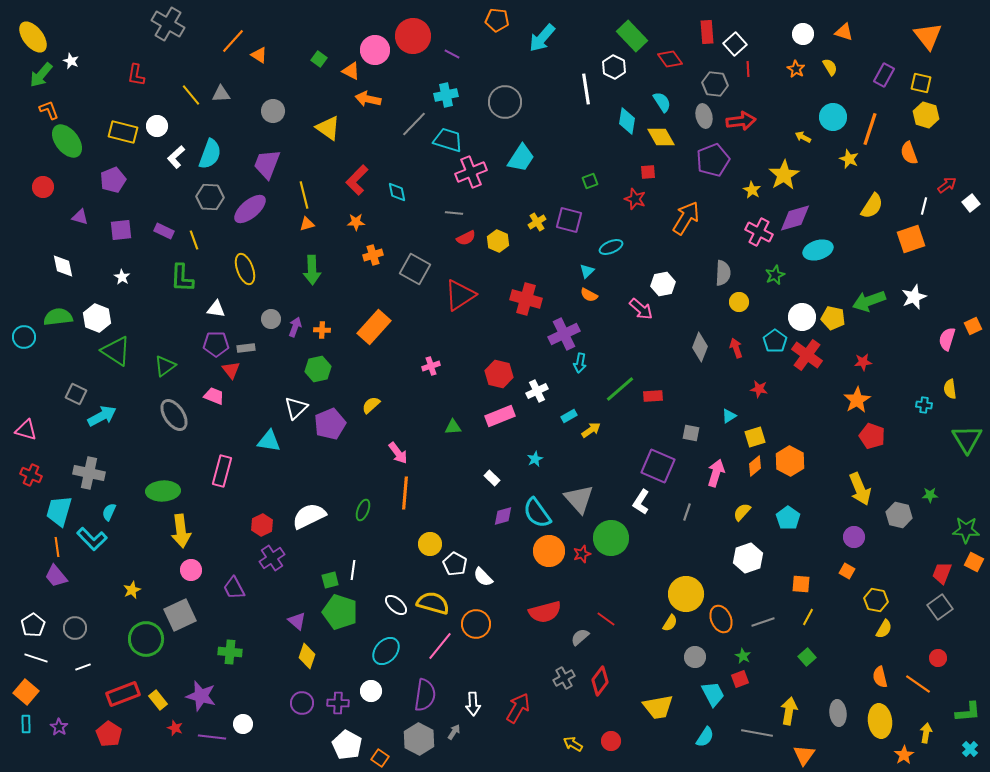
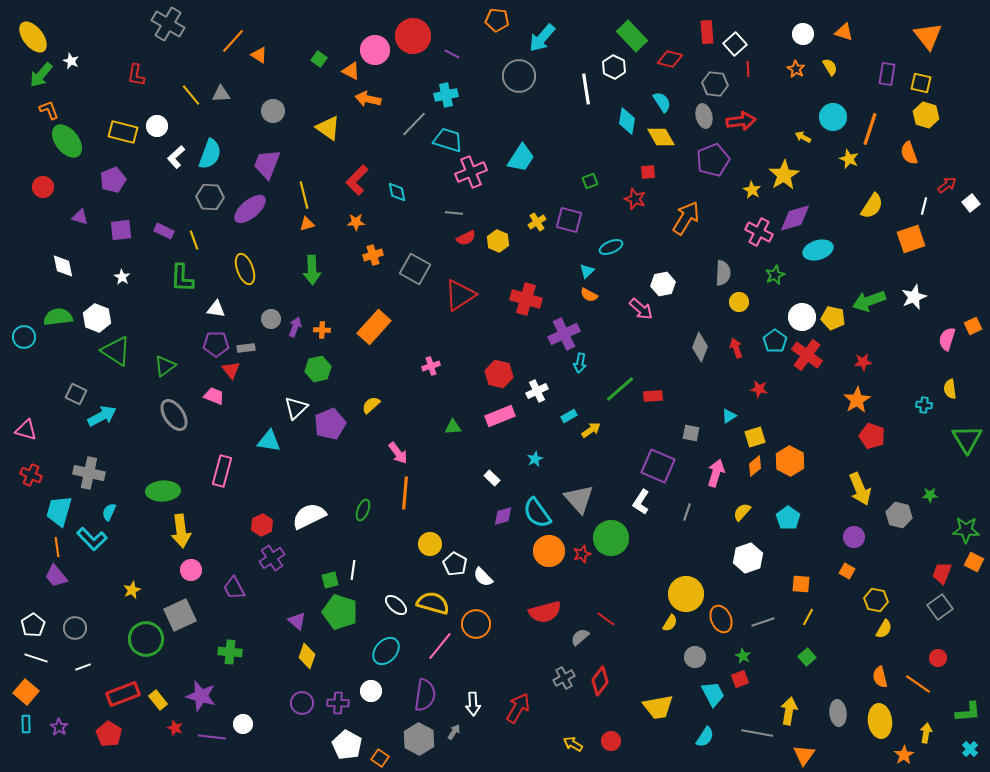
red diamond at (670, 59): rotated 40 degrees counterclockwise
purple rectangle at (884, 75): moved 3 px right, 1 px up; rotated 20 degrees counterclockwise
gray circle at (505, 102): moved 14 px right, 26 px up
